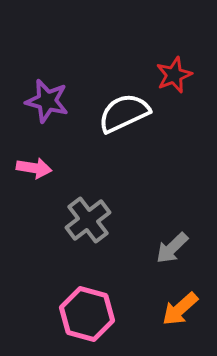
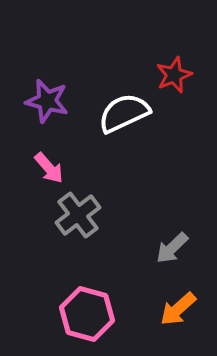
pink arrow: moved 15 px right; rotated 40 degrees clockwise
gray cross: moved 10 px left, 5 px up
orange arrow: moved 2 px left
